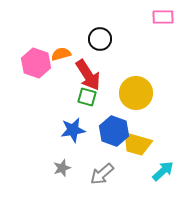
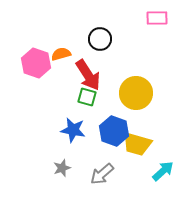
pink rectangle: moved 6 px left, 1 px down
blue star: rotated 20 degrees clockwise
